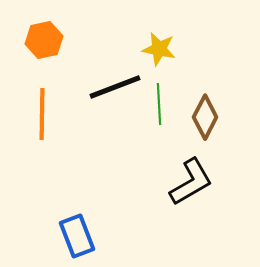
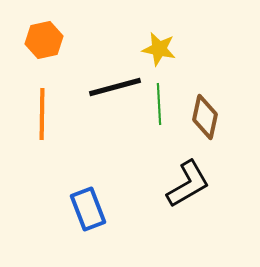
black line: rotated 6 degrees clockwise
brown diamond: rotated 15 degrees counterclockwise
black L-shape: moved 3 px left, 2 px down
blue rectangle: moved 11 px right, 27 px up
